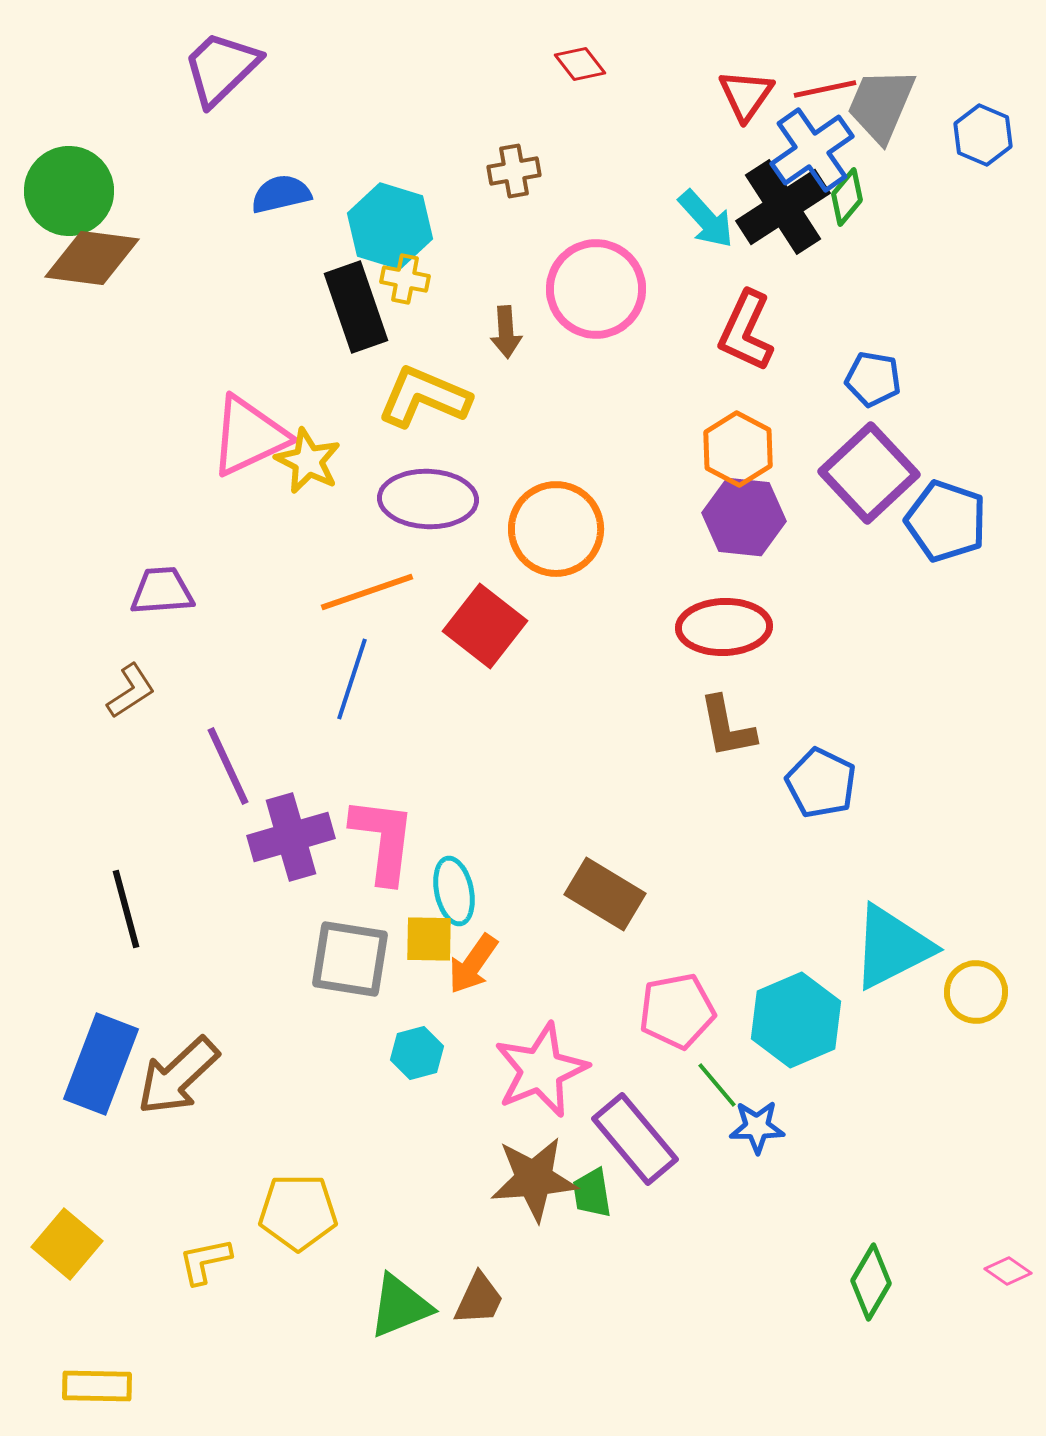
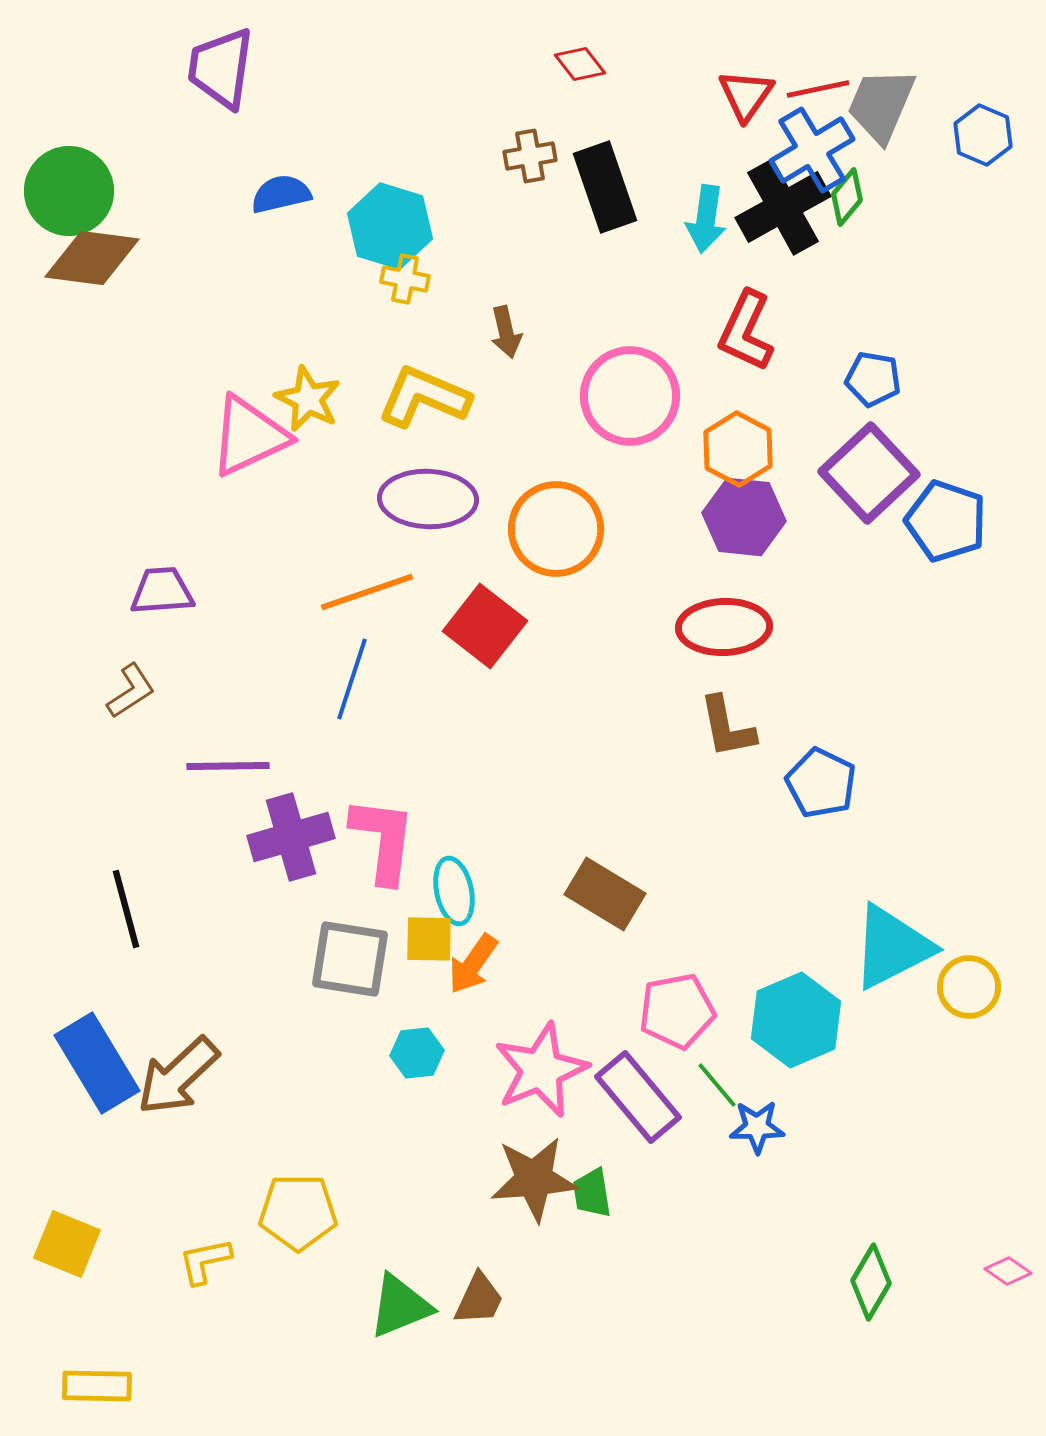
purple trapezoid at (221, 68): rotated 38 degrees counterclockwise
red line at (825, 89): moved 7 px left
blue cross at (812, 150): rotated 4 degrees clockwise
brown cross at (514, 171): moved 16 px right, 15 px up
black cross at (783, 207): rotated 4 degrees clockwise
cyan arrow at (706, 219): rotated 50 degrees clockwise
pink circle at (596, 289): moved 34 px right, 107 px down
black rectangle at (356, 307): moved 249 px right, 120 px up
brown arrow at (506, 332): rotated 9 degrees counterclockwise
yellow star at (308, 461): moved 62 px up
purple line at (228, 766): rotated 66 degrees counterclockwise
yellow circle at (976, 992): moved 7 px left, 5 px up
cyan hexagon at (417, 1053): rotated 9 degrees clockwise
blue rectangle at (101, 1064): moved 4 px left, 1 px up; rotated 52 degrees counterclockwise
purple rectangle at (635, 1139): moved 3 px right, 42 px up
yellow square at (67, 1244): rotated 18 degrees counterclockwise
